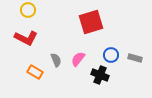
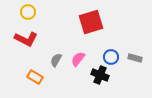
yellow circle: moved 2 px down
red L-shape: moved 1 px down
blue circle: moved 2 px down
gray semicircle: rotated 128 degrees counterclockwise
orange rectangle: moved 5 px down
